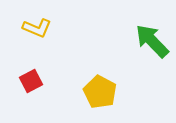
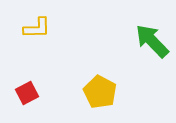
yellow L-shape: rotated 24 degrees counterclockwise
red square: moved 4 px left, 12 px down
